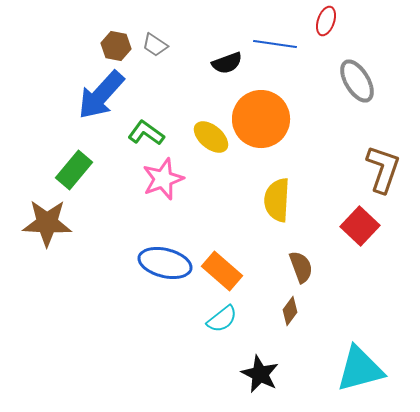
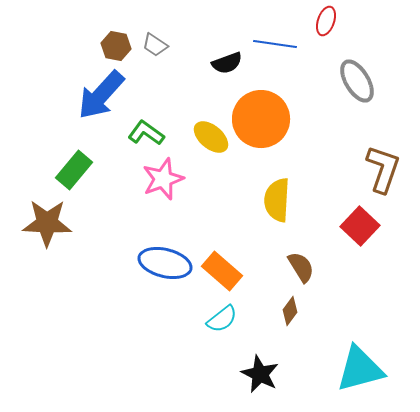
brown semicircle: rotated 12 degrees counterclockwise
